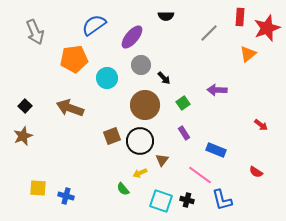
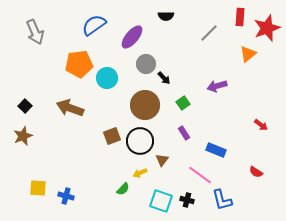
orange pentagon: moved 5 px right, 5 px down
gray circle: moved 5 px right, 1 px up
purple arrow: moved 4 px up; rotated 18 degrees counterclockwise
green semicircle: rotated 96 degrees counterclockwise
